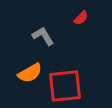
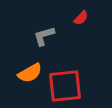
gray L-shape: moved 1 px right; rotated 75 degrees counterclockwise
